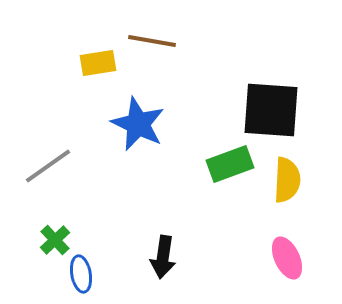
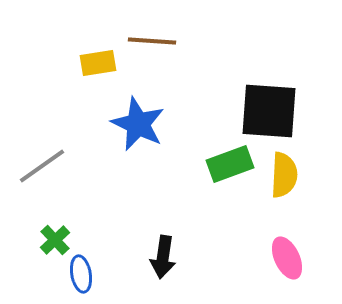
brown line: rotated 6 degrees counterclockwise
black square: moved 2 px left, 1 px down
gray line: moved 6 px left
yellow semicircle: moved 3 px left, 5 px up
